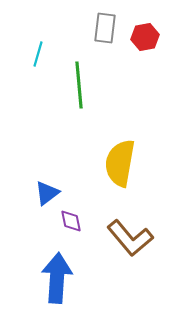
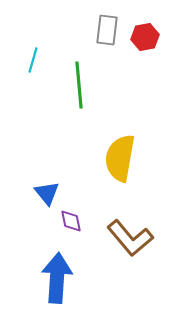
gray rectangle: moved 2 px right, 2 px down
cyan line: moved 5 px left, 6 px down
yellow semicircle: moved 5 px up
blue triangle: rotated 32 degrees counterclockwise
